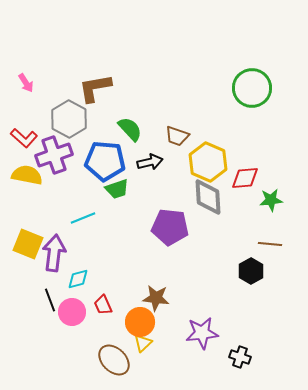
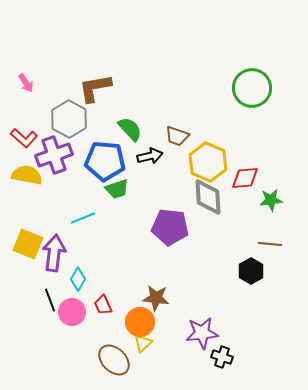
black arrow: moved 6 px up
cyan diamond: rotated 45 degrees counterclockwise
black cross: moved 18 px left
